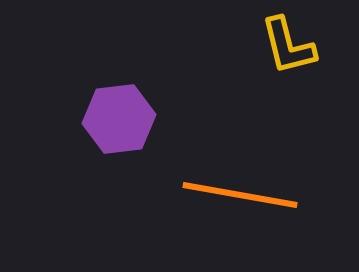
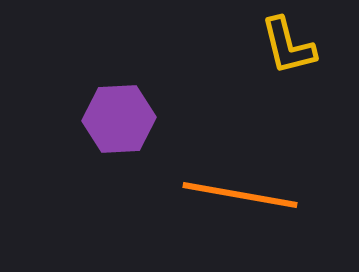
purple hexagon: rotated 4 degrees clockwise
